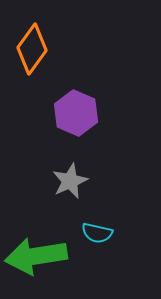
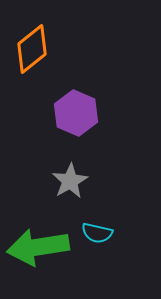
orange diamond: rotated 15 degrees clockwise
gray star: rotated 6 degrees counterclockwise
green arrow: moved 2 px right, 9 px up
